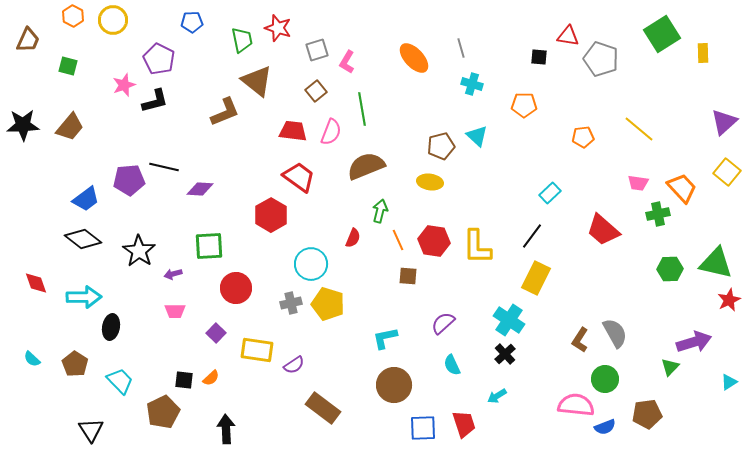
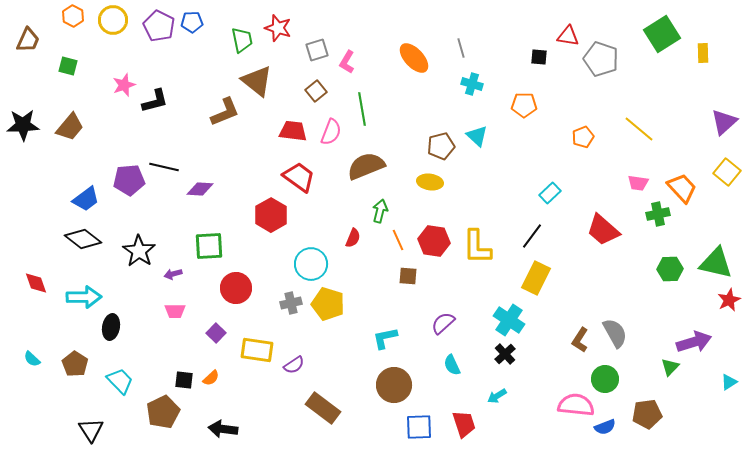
purple pentagon at (159, 59): moved 33 px up
orange pentagon at (583, 137): rotated 15 degrees counterclockwise
blue square at (423, 428): moved 4 px left, 1 px up
black arrow at (226, 429): moved 3 px left; rotated 80 degrees counterclockwise
